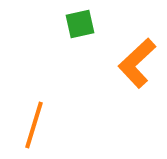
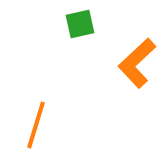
orange line: moved 2 px right
